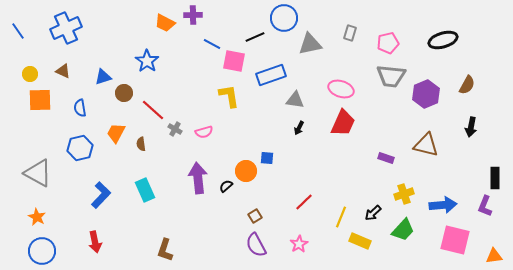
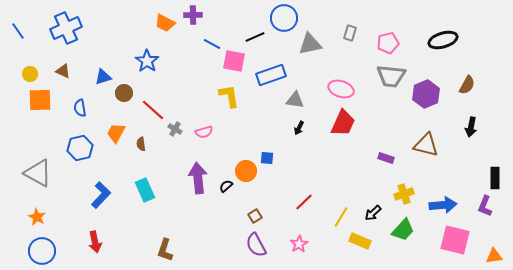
yellow line at (341, 217): rotated 10 degrees clockwise
